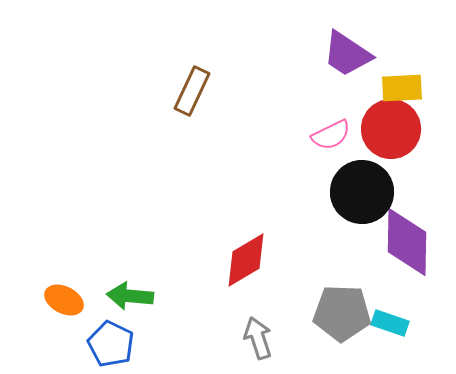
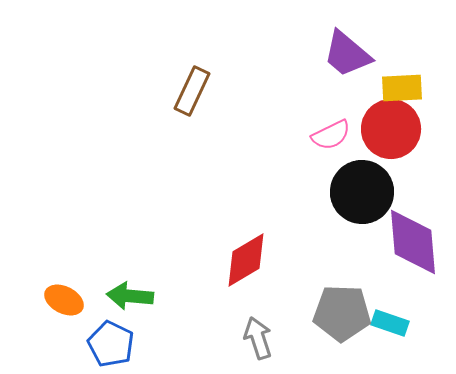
purple trapezoid: rotated 6 degrees clockwise
purple diamond: moved 6 px right; rotated 6 degrees counterclockwise
